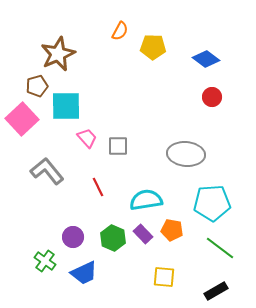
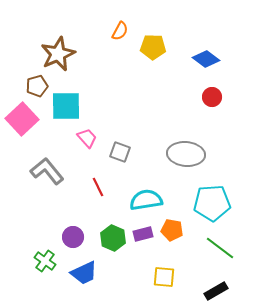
gray square: moved 2 px right, 6 px down; rotated 20 degrees clockwise
purple rectangle: rotated 60 degrees counterclockwise
